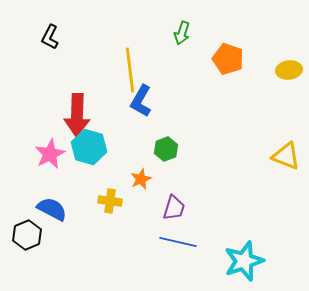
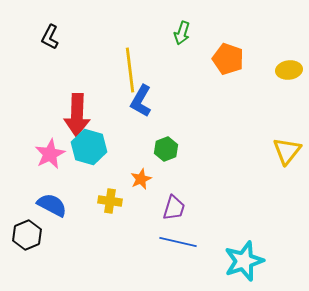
yellow triangle: moved 1 px right, 5 px up; rotated 48 degrees clockwise
blue semicircle: moved 4 px up
